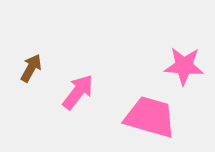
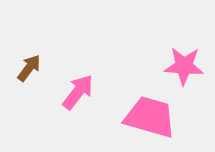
brown arrow: moved 2 px left; rotated 8 degrees clockwise
